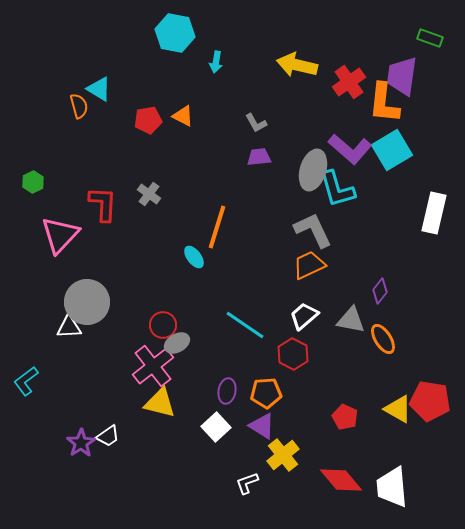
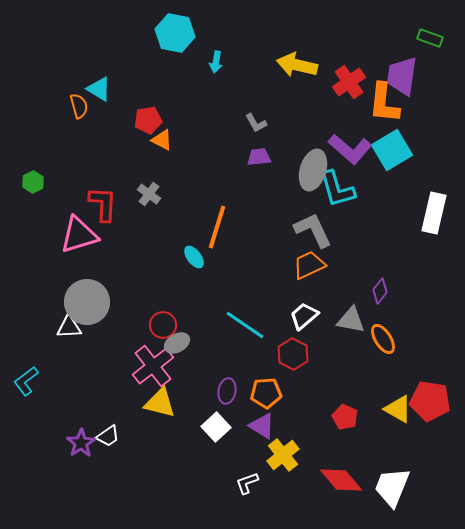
orange triangle at (183, 116): moved 21 px left, 24 px down
pink triangle at (60, 235): moved 19 px right; rotated 30 degrees clockwise
white trapezoid at (392, 487): rotated 27 degrees clockwise
